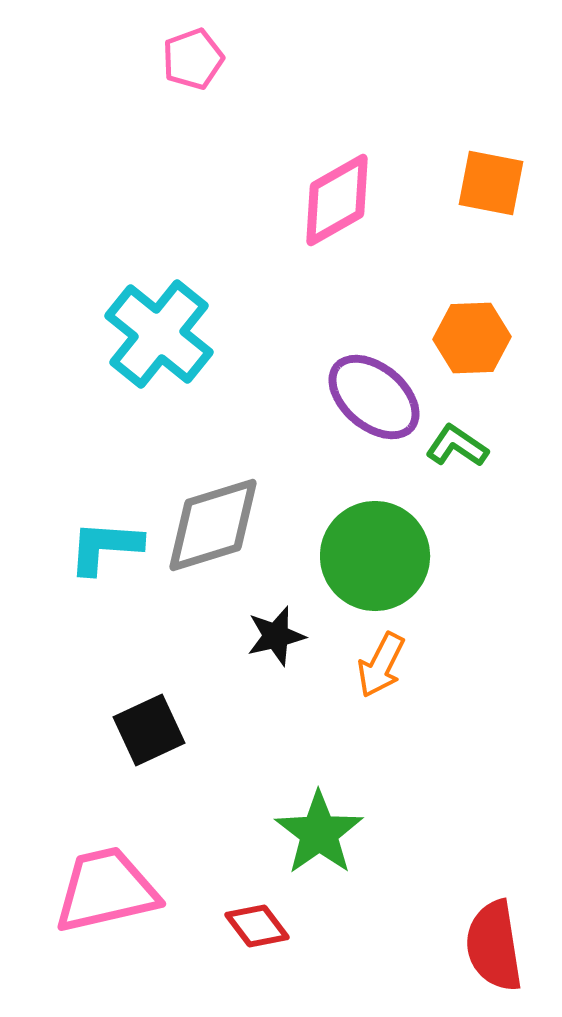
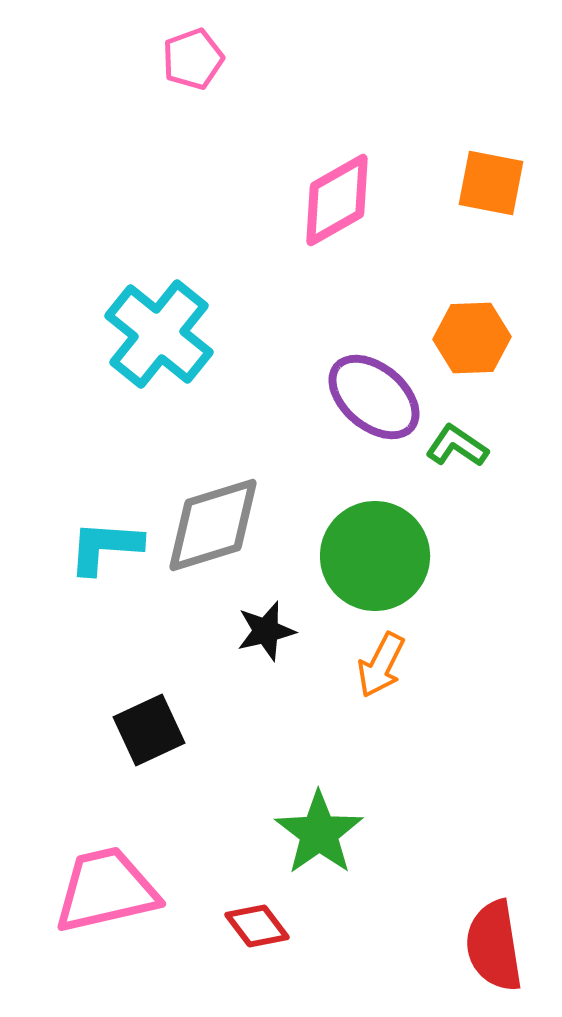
black star: moved 10 px left, 5 px up
